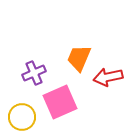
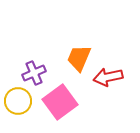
pink square: rotated 12 degrees counterclockwise
yellow circle: moved 4 px left, 16 px up
